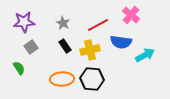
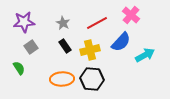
red line: moved 1 px left, 2 px up
blue semicircle: rotated 55 degrees counterclockwise
